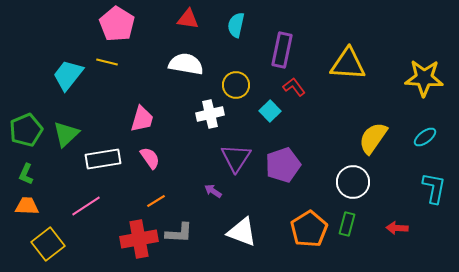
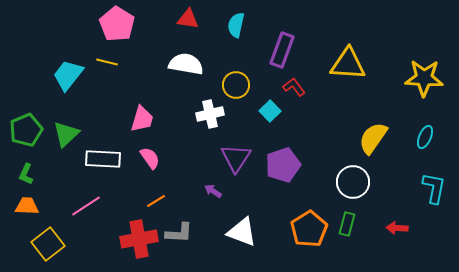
purple rectangle: rotated 8 degrees clockwise
cyan ellipse: rotated 30 degrees counterclockwise
white rectangle: rotated 12 degrees clockwise
